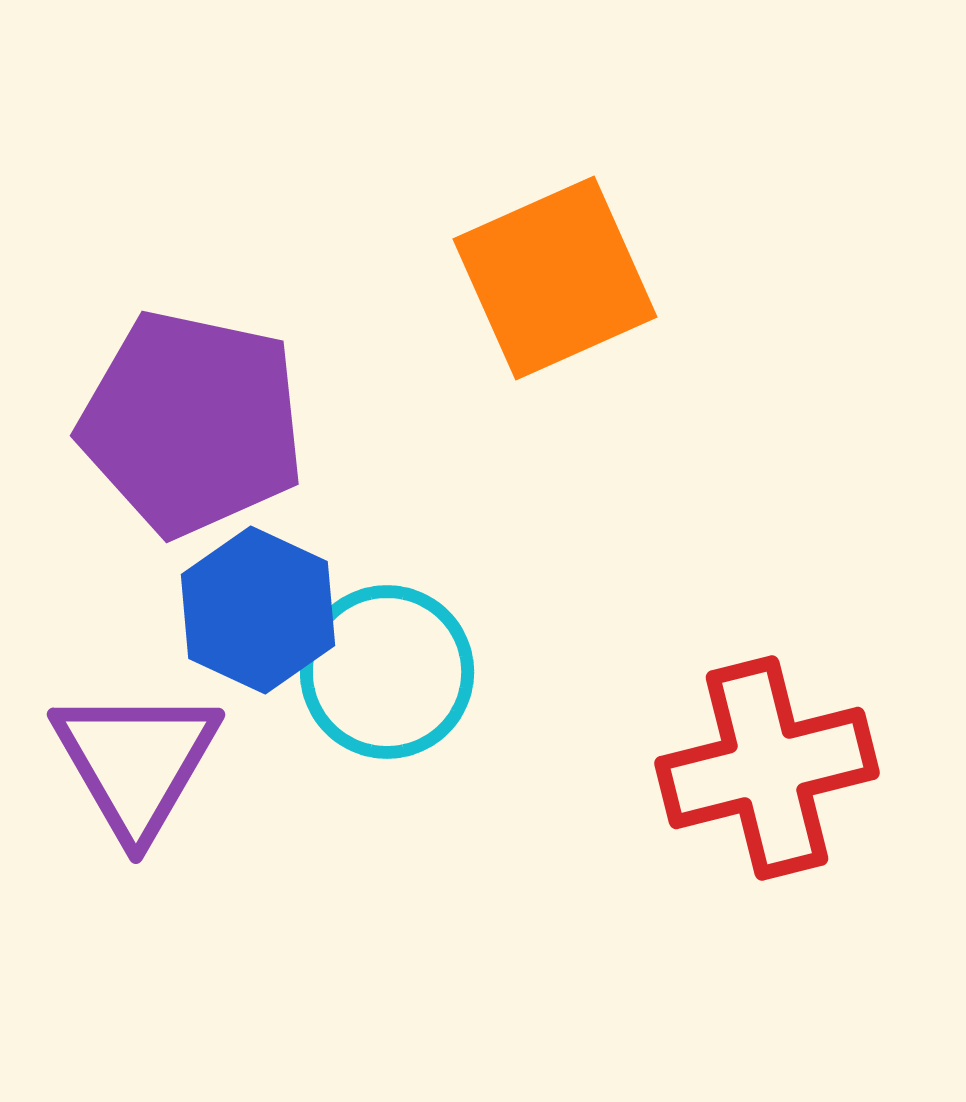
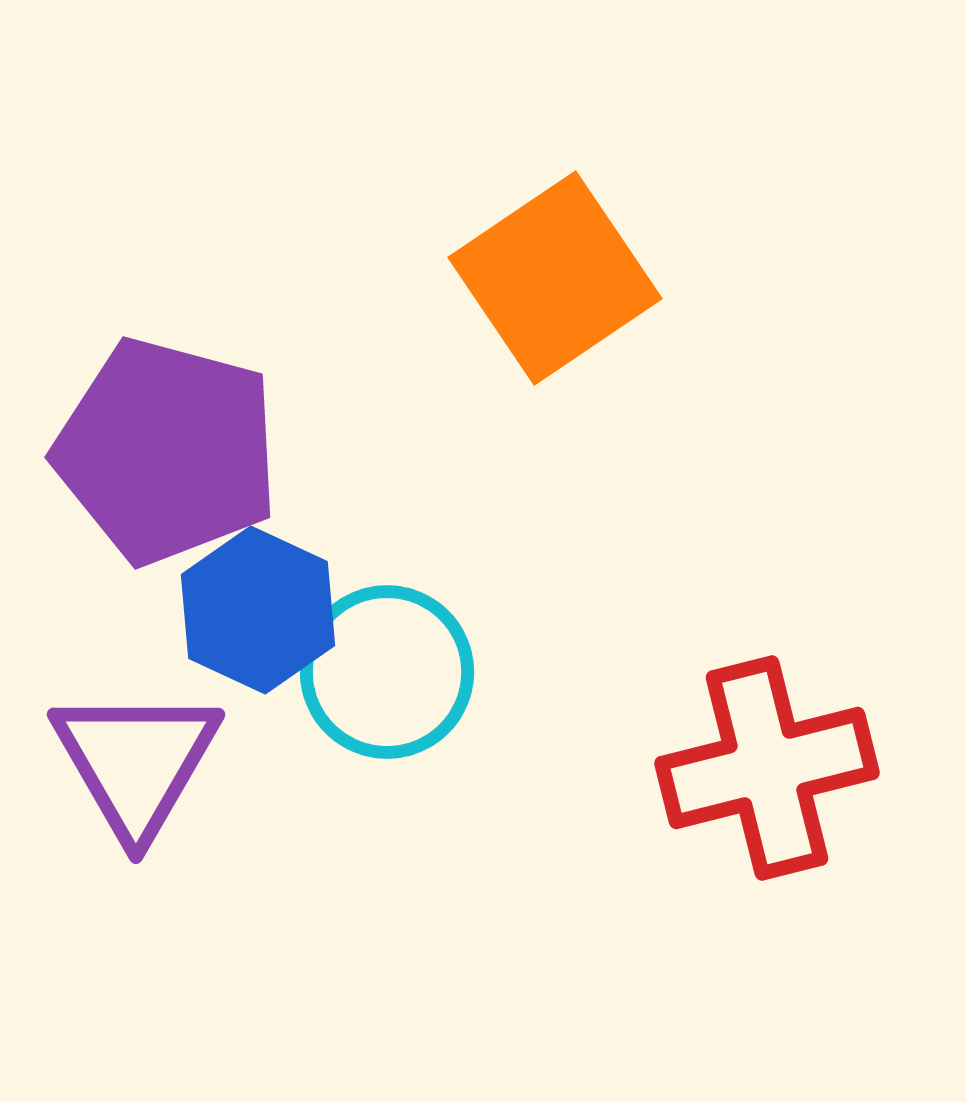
orange square: rotated 10 degrees counterclockwise
purple pentagon: moved 25 px left, 28 px down; rotated 3 degrees clockwise
